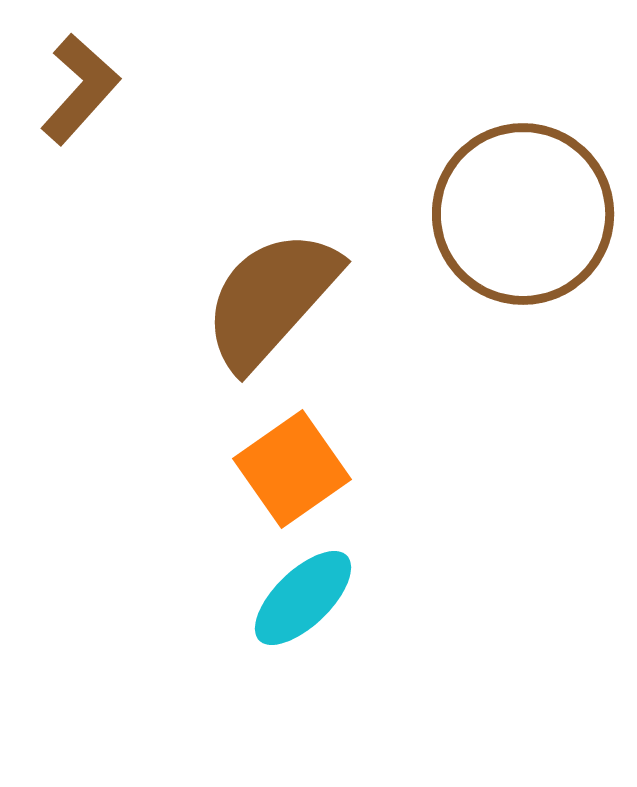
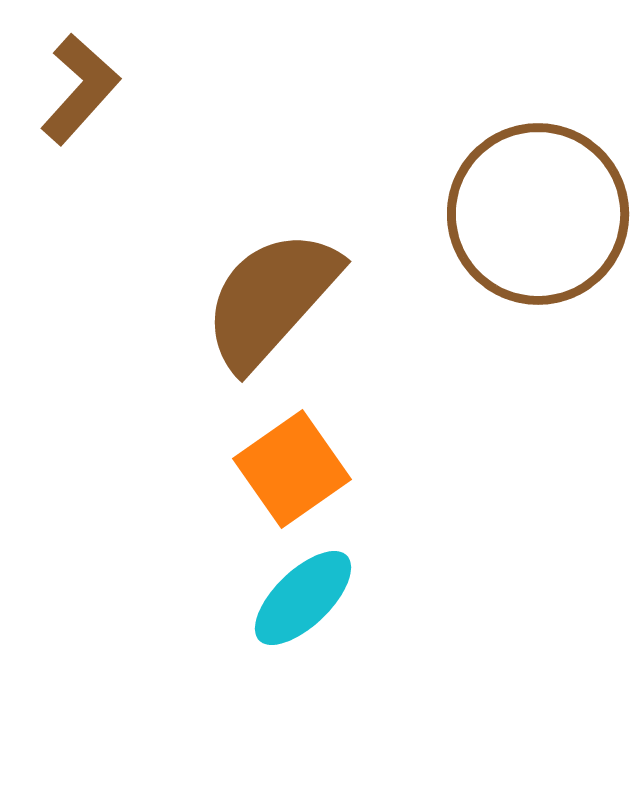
brown circle: moved 15 px right
